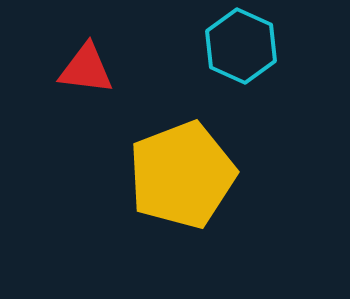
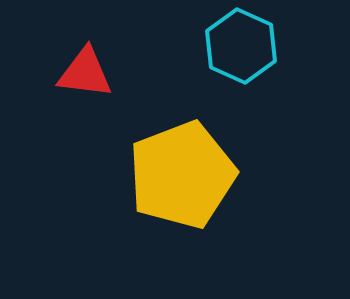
red triangle: moved 1 px left, 4 px down
